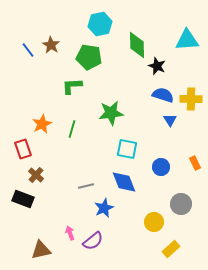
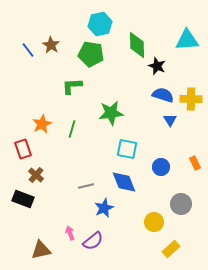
green pentagon: moved 2 px right, 3 px up
